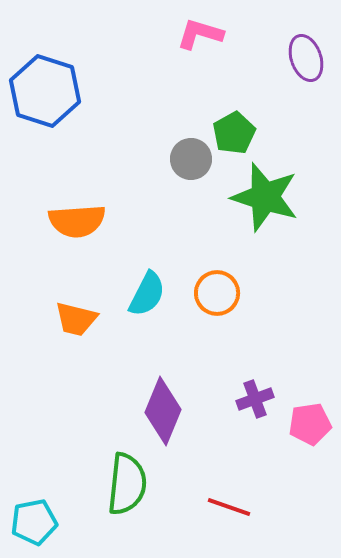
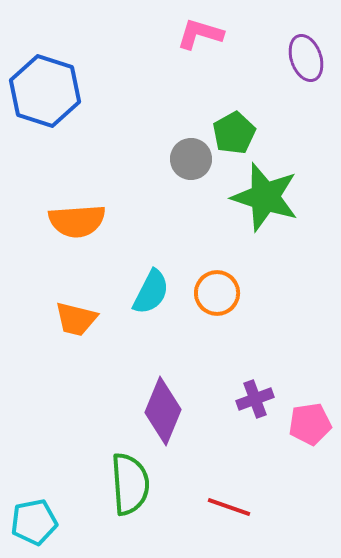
cyan semicircle: moved 4 px right, 2 px up
green semicircle: moved 3 px right; rotated 10 degrees counterclockwise
